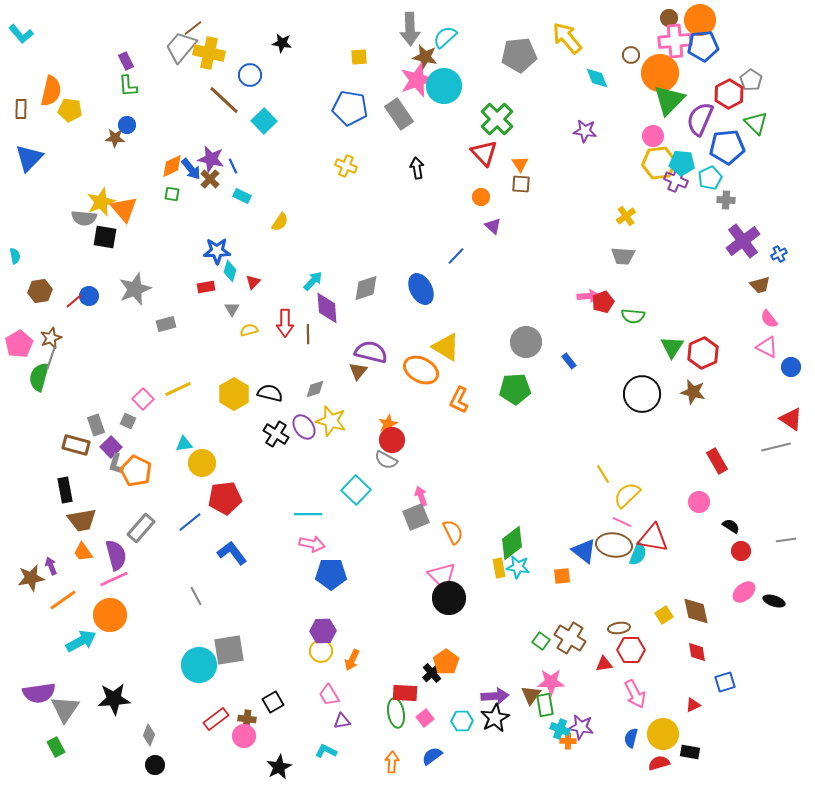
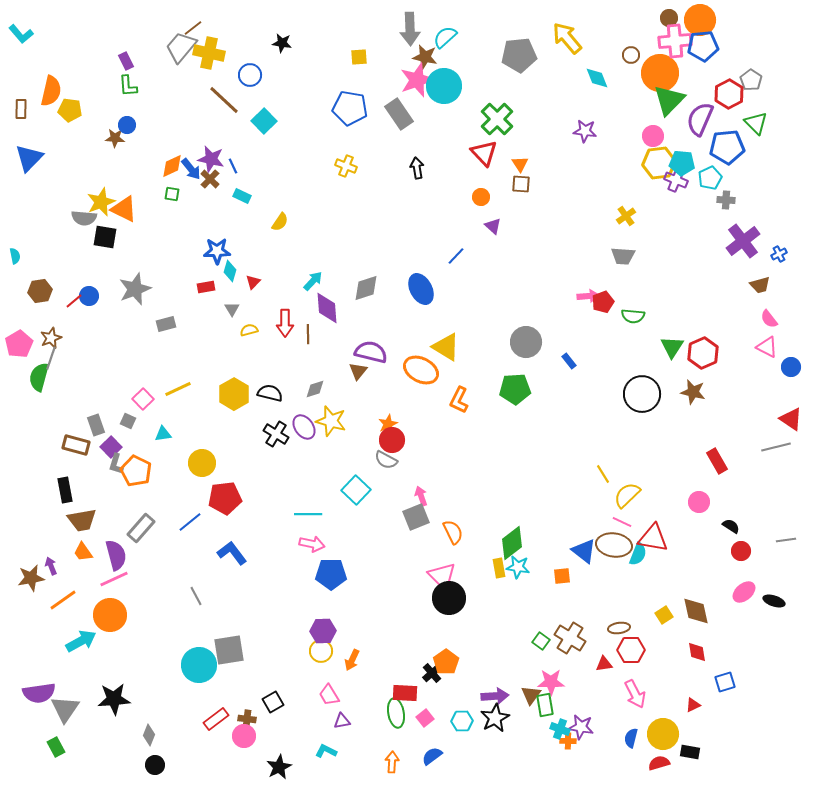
orange triangle at (124, 209): rotated 24 degrees counterclockwise
cyan triangle at (184, 444): moved 21 px left, 10 px up
